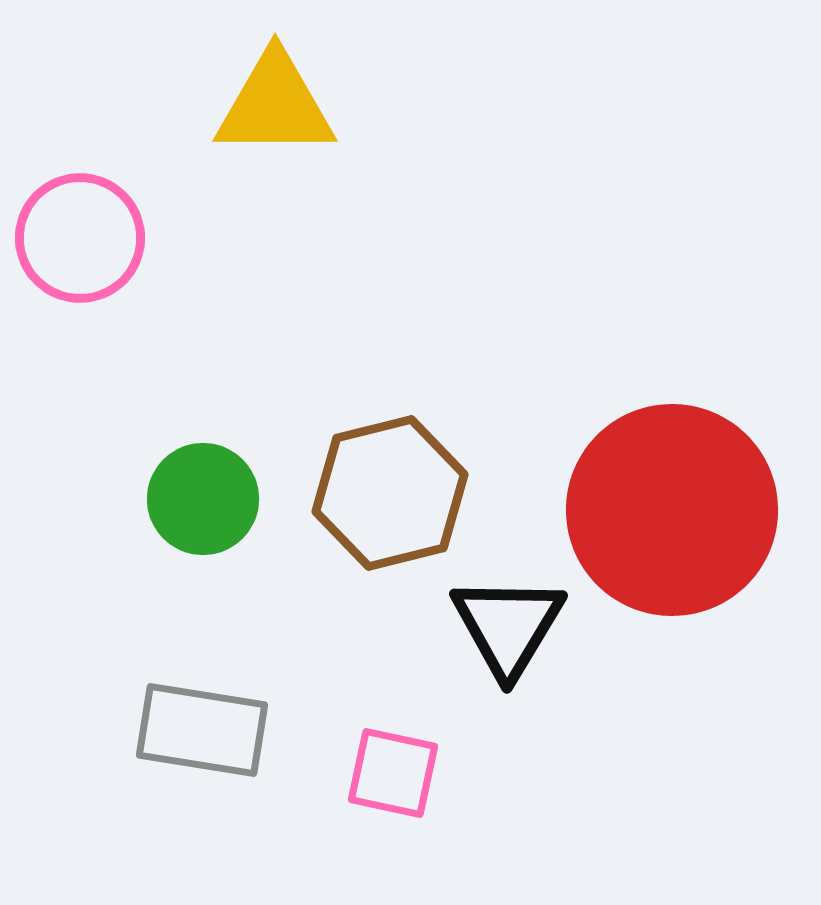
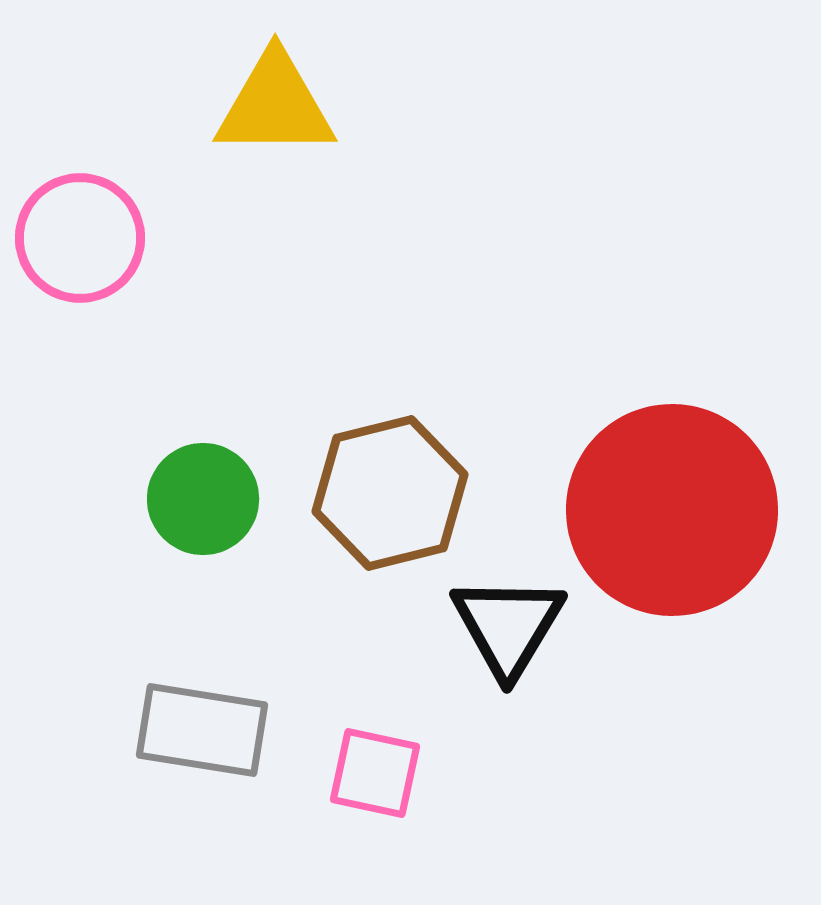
pink square: moved 18 px left
